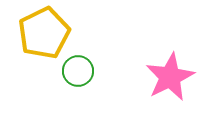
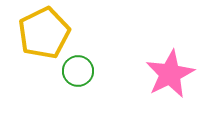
pink star: moved 3 px up
